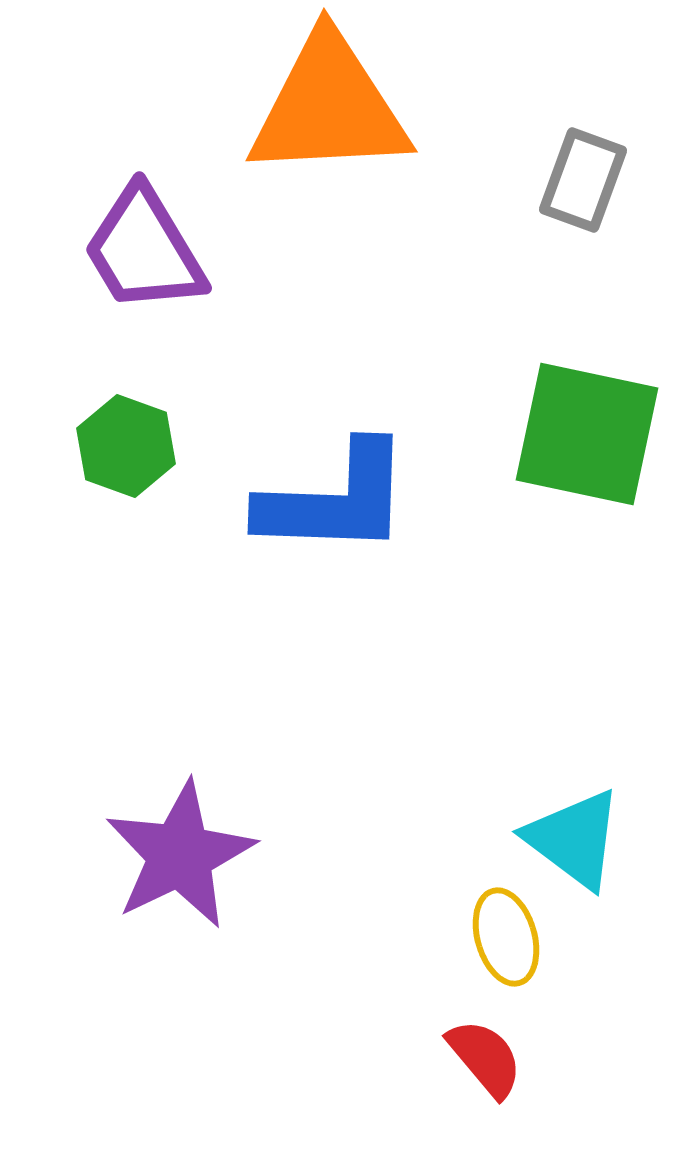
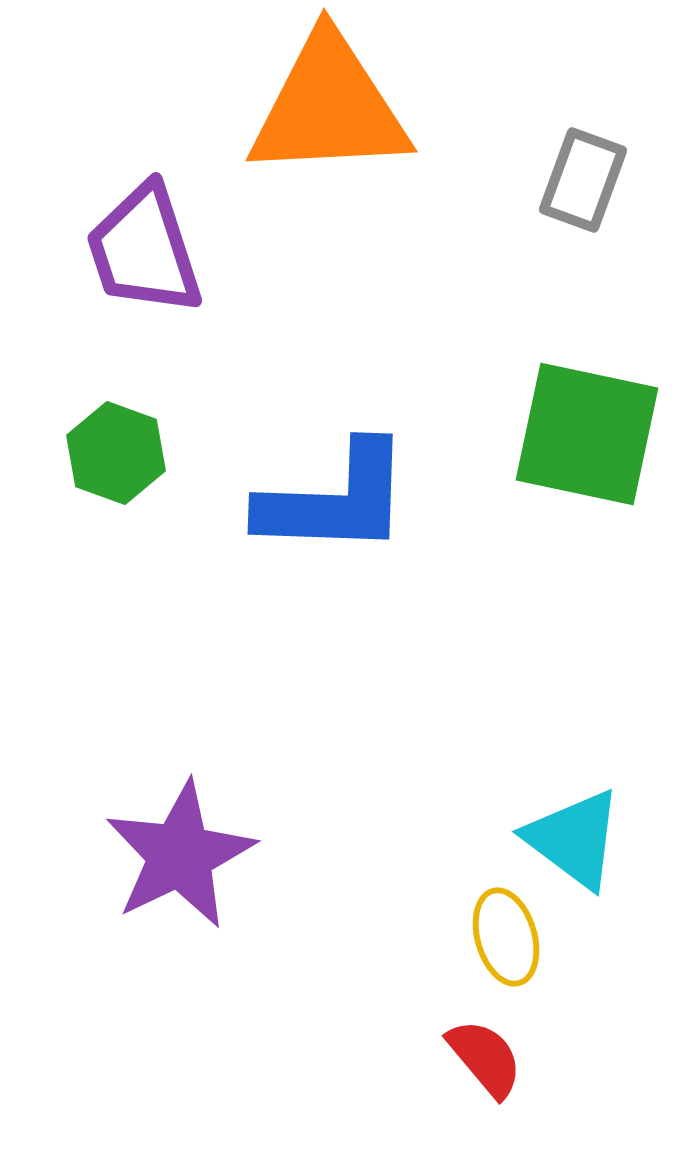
purple trapezoid: rotated 13 degrees clockwise
green hexagon: moved 10 px left, 7 px down
